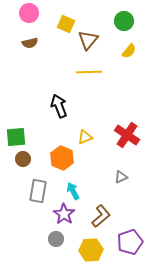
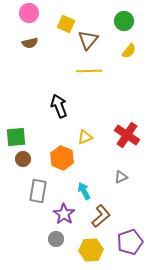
yellow line: moved 1 px up
cyan arrow: moved 11 px right
